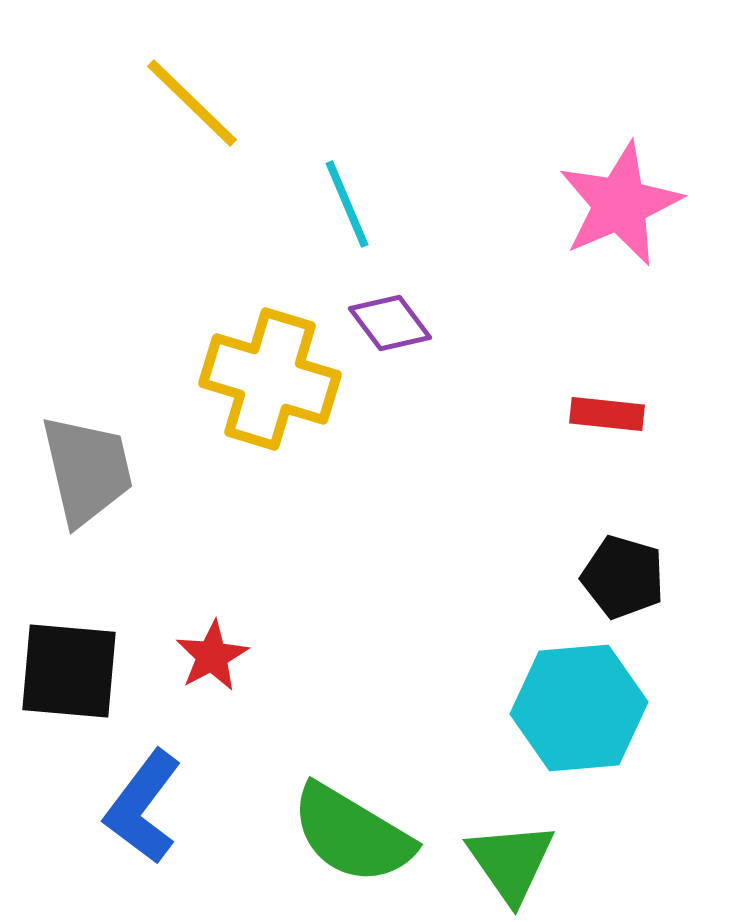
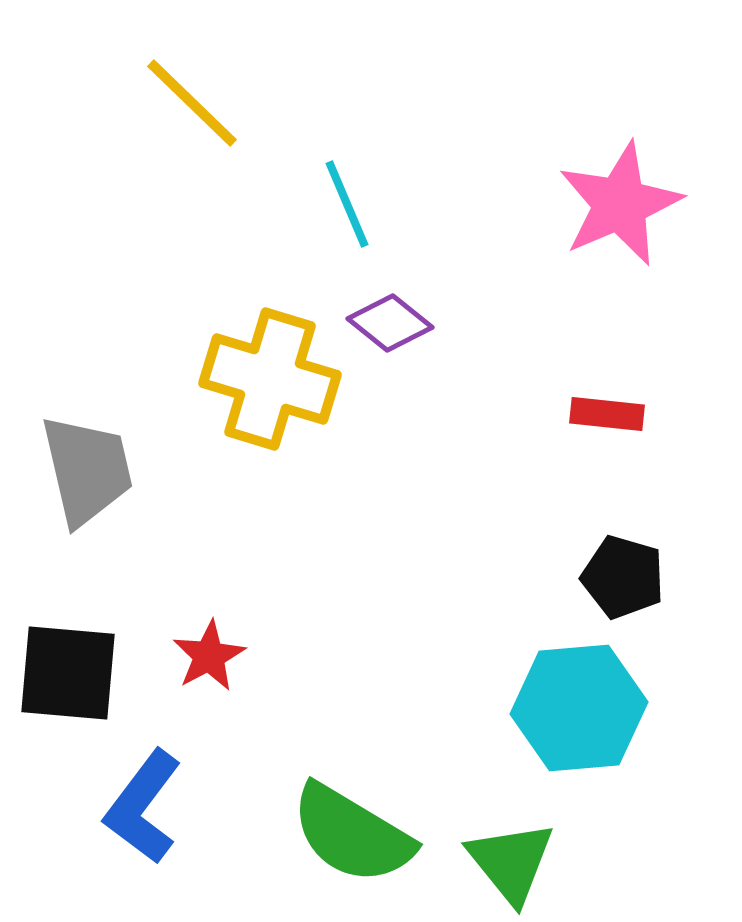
purple diamond: rotated 14 degrees counterclockwise
red star: moved 3 px left
black square: moved 1 px left, 2 px down
green triangle: rotated 4 degrees counterclockwise
